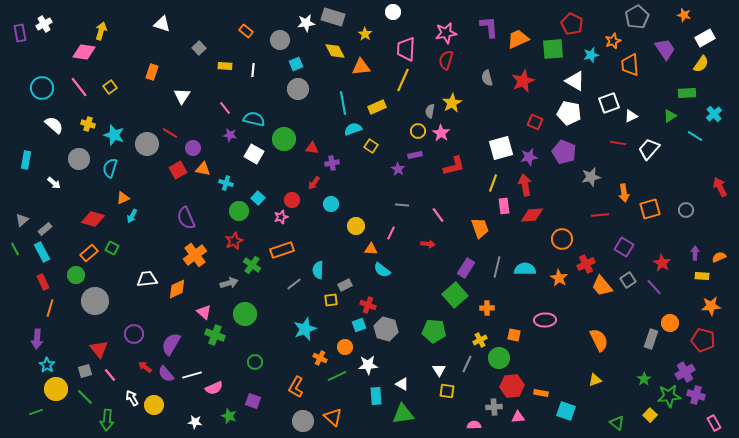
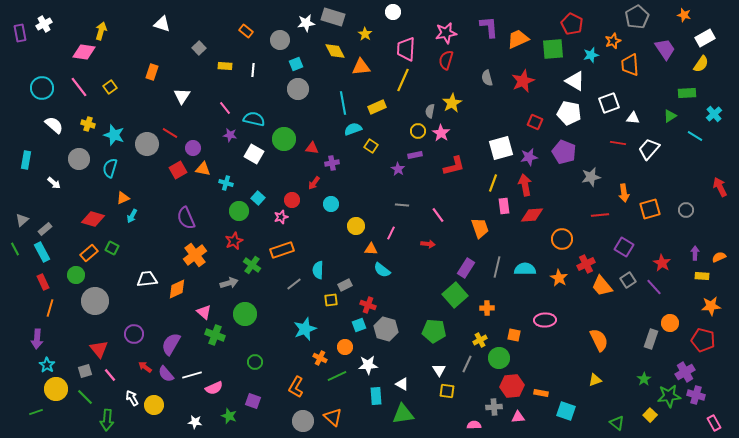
white triangle at (631, 116): moved 2 px right, 2 px down; rotated 32 degrees clockwise
